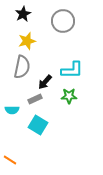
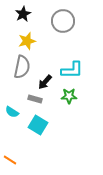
gray rectangle: rotated 40 degrees clockwise
cyan semicircle: moved 2 px down; rotated 32 degrees clockwise
